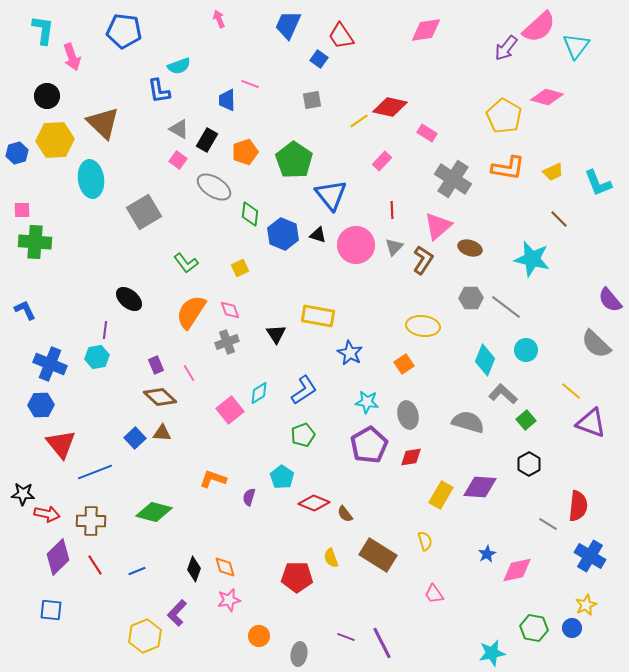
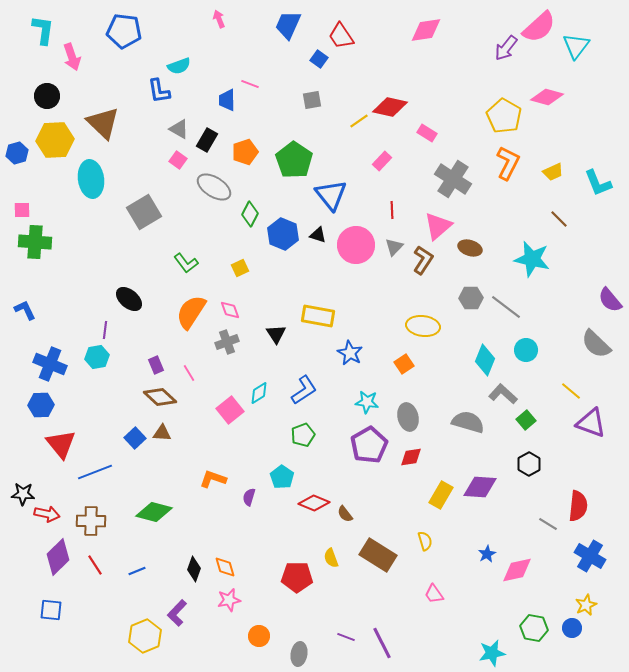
orange L-shape at (508, 168): moved 5 px up; rotated 72 degrees counterclockwise
green diamond at (250, 214): rotated 20 degrees clockwise
gray ellipse at (408, 415): moved 2 px down
